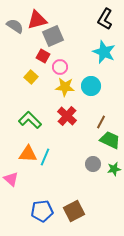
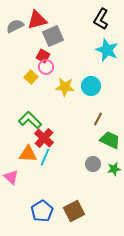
black L-shape: moved 4 px left
gray semicircle: rotated 60 degrees counterclockwise
cyan star: moved 3 px right, 2 px up
pink circle: moved 14 px left
red cross: moved 23 px left, 22 px down
brown line: moved 3 px left, 3 px up
pink triangle: moved 2 px up
blue pentagon: rotated 25 degrees counterclockwise
